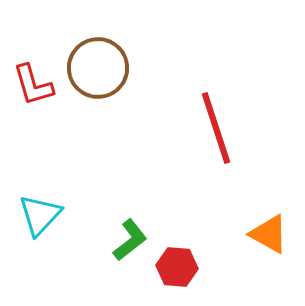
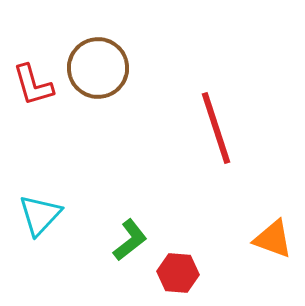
orange triangle: moved 4 px right, 5 px down; rotated 9 degrees counterclockwise
red hexagon: moved 1 px right, 6 px down
